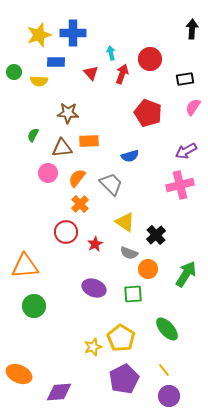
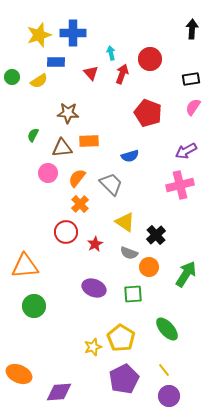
green circle at (14, 72): moved 2 px left, 5 px down
black rectangle at (185, 79): moved 6 px right
yellow semicircle at (39, 81): rotated 36 degrees counterclockwise
orange circle at (148, 269): moved 1 px right, 2 px up
